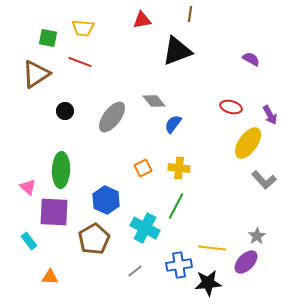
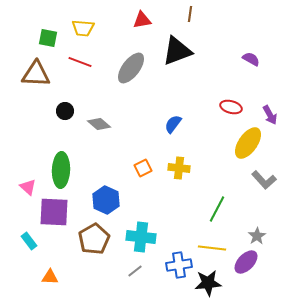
brown triangle: rotated 36 degrees clockwise
gray diamond: moved 55 px left, 23 px down; rotated 10 degrees counterclockwise
gray ellipse: moved 19 px right, 49 px up
green line: moved 41 px right, 3 px down
cyan cross: moved 4 px left, 9 px down; rotated 20 degrees counterclockwise
